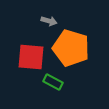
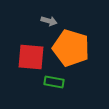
green rectangle: moved 1 px right; rotated 18 degrees counterclockwise
